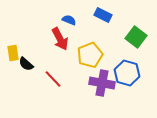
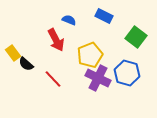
blue rectangle: moved 1 px right, 1 px down
red arrow: moved 4 px left, 1 px down
yellow rectangle: rotated 28 degrees counterclockwise
purple cross: moved 4 px left, 5 px up; rotated 15 degrees clockwise
